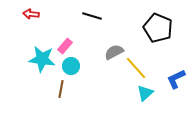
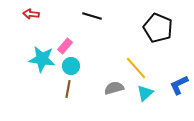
gray semicircle: moved 36 px down; rotated 12 degrees clockwise
blue L-shape: moved 3 px right, 6 px down
brown line: moved 7 px right
